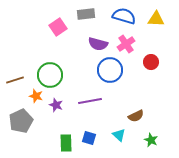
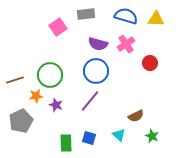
blue semicircle: moved 2 px right
red circle: moved 1 px left, 1 px down
blue circle: moved 14 px left, 1 px down
orange star: rotated 24 degrees counterclockwise
purple line: rotated 40 degrees counterclockwise
green star: moved 1 px right, 4 px up
